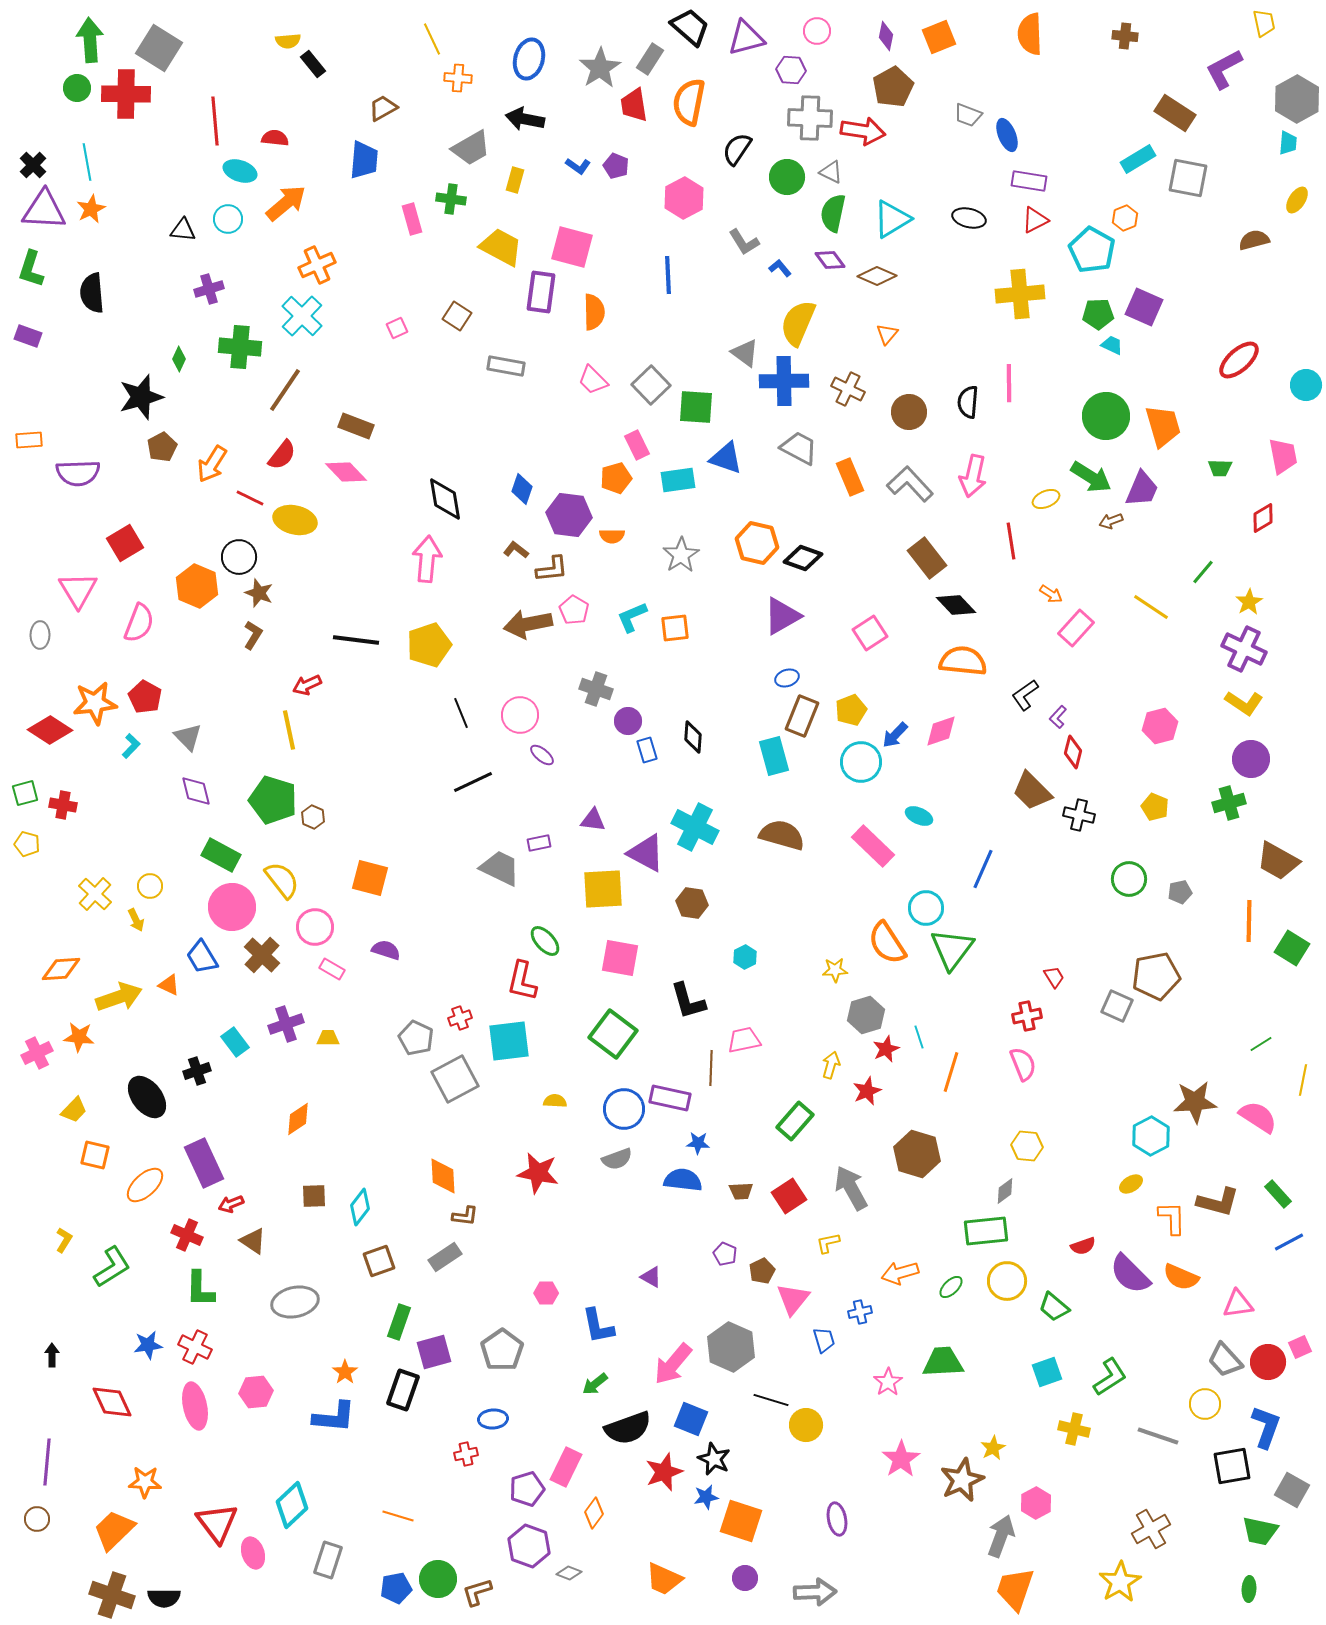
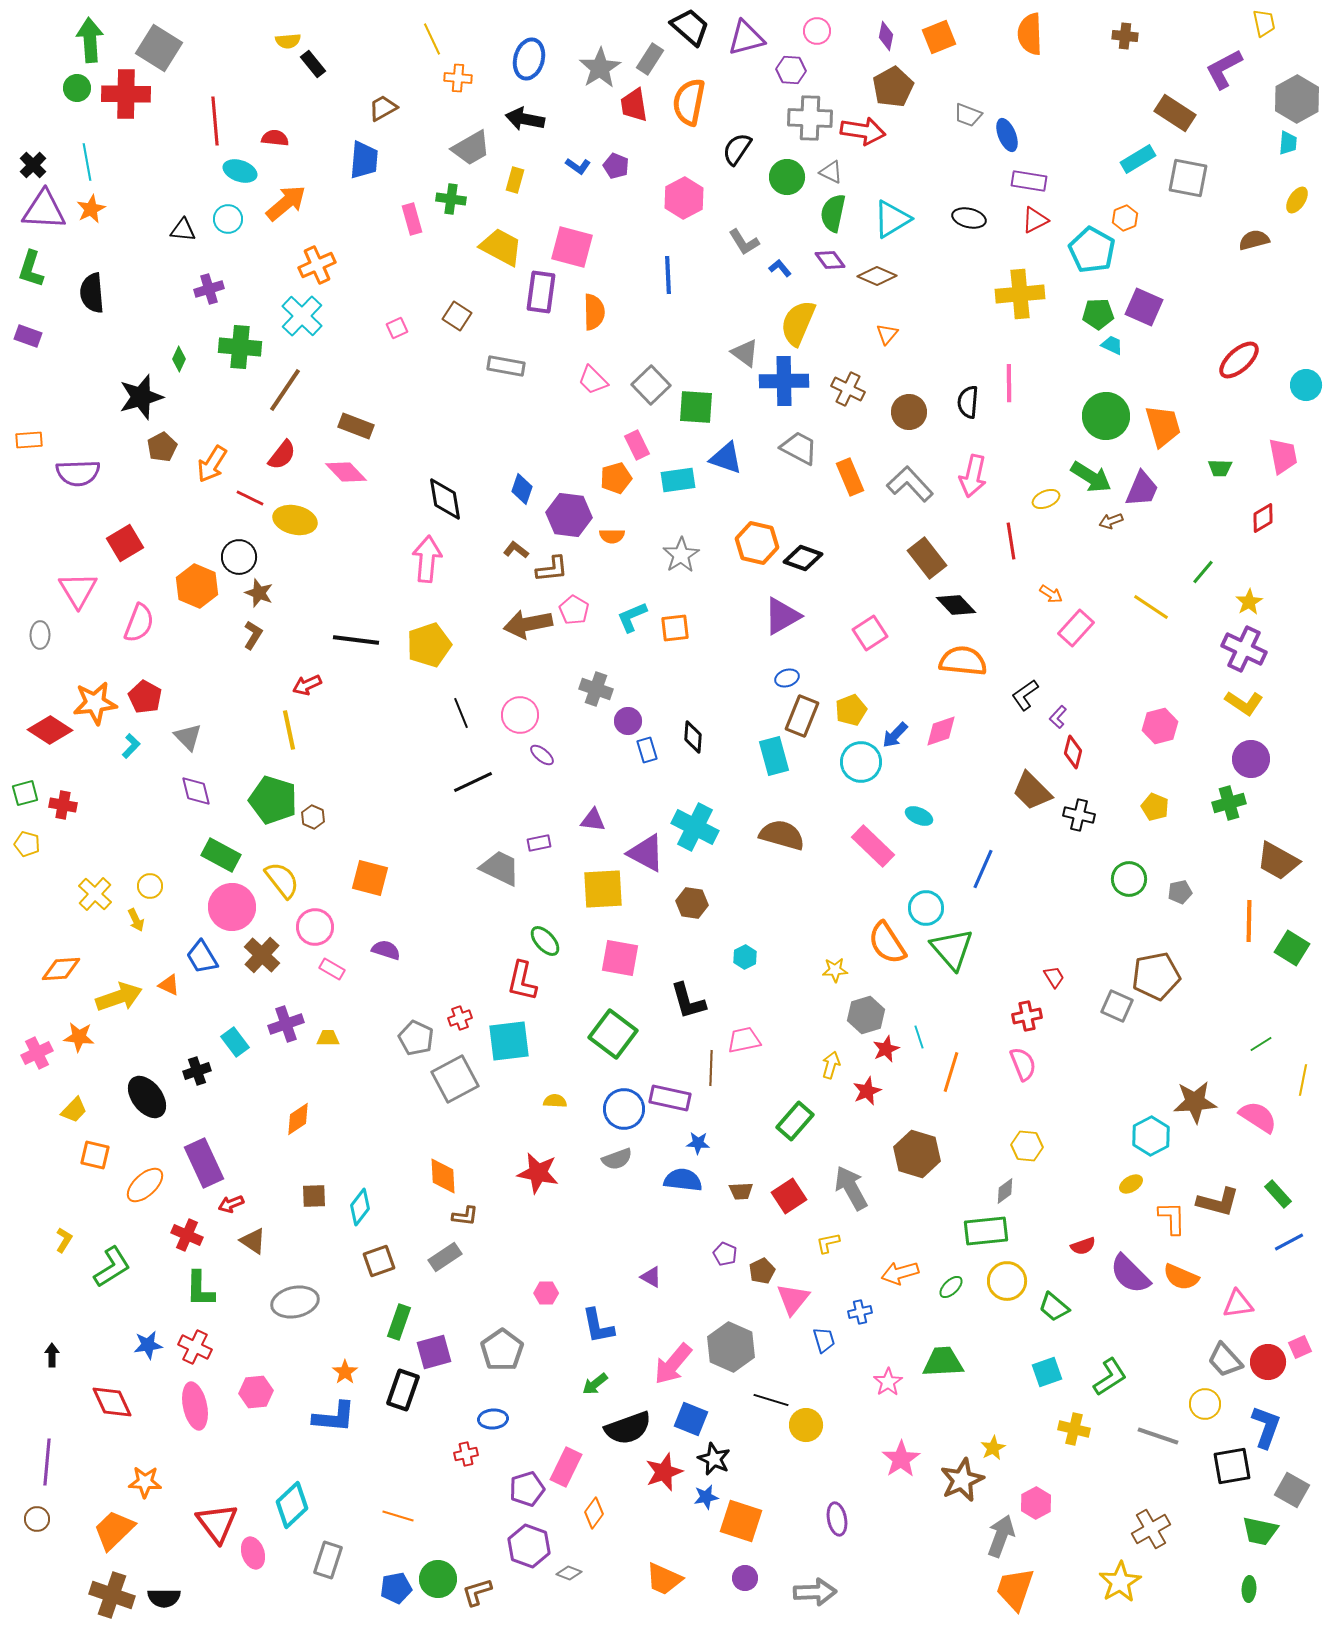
green triangle at (952, 949): rotated 18 degrees counterclockwise
